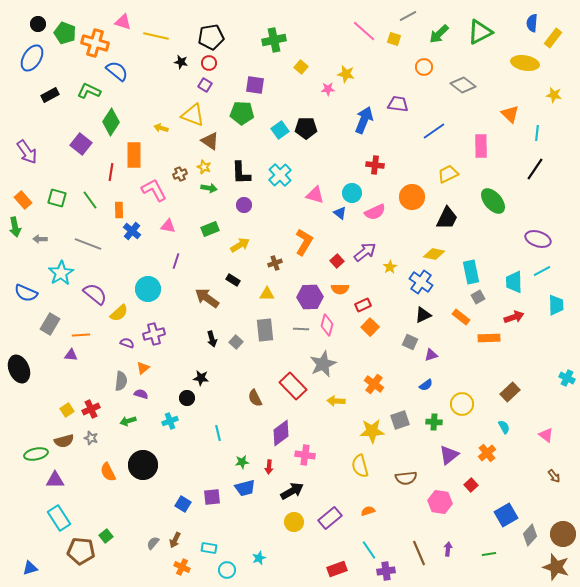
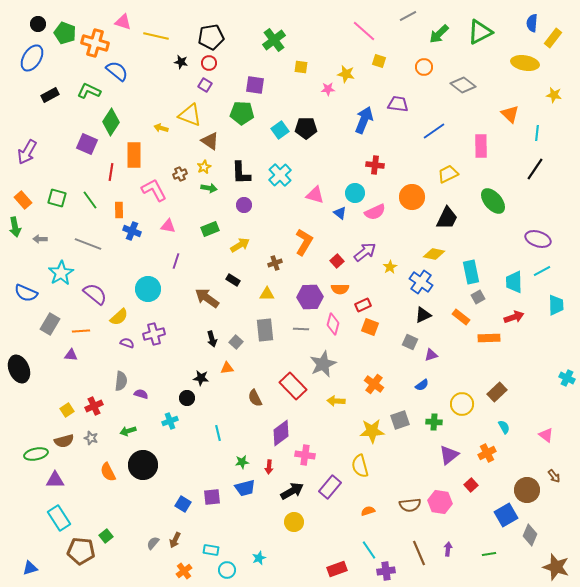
yellow square at (394, 39): moved 15 px left, 22 px down
green cross at (274, 40): rotated 25 degrees counterclockwise
yellow square at (301, 67): rotated 32 degrees counterclockwise
yellow triangle at (193, 115): moved 3 px left
purple square at (81, 144): moved 6 px right; rotated 15 degrees counterclockwise
purple arrow at (27, 152): rotated 65 degrees clockwise
yellow star at (204, 167): rotated 24 degrees clockwise
cyan circle at (352, 193): moved 3 px right
blue cross at (132, 231): rotated 18 degrees counterclockwise
yellow semicircle at (119, 313): moved 4 px down
pink diamond at (327, 325): moved 6 px right, 1 px up
orange square at (370, 327): rotated 24 degrees counterclockwise
orange line at (81, 335): moved 4 px up
orange triangle at (143, 368): moved 84 px right; rotated 32 degrees clockwise
blue semicircle at (426, 385): moved 4 px left
brown rectangle at (510, 392): moved 13 px left
red cross at (91, 409): moved 3 px right, 3 px up
green arrow at (128, 421): moved 10 px down
orange cross at (487, 453): rotated 12 degrees clockwise
brown semicircle at (406, 478): moved 4 px right, 27 px down
purple rectangle at (330, 518): moved 31 px up; rotated 10 degrees counterclockwise
brown circle at (563, 534): moved 36 px left, 44 px up
gray diamond at (530, 535): rotated 20 degrees counterclockwise
cyan rectangle at (209, 548): moved 2 px right, 2 px down
orange cross at (182, 567): moved 2 px right, 4 px down; rotated 28 degrees clockwise
